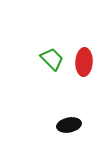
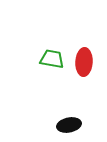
green trapezoid: rotated 35 degrees counterclockwise
